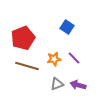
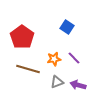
red pentagon: moved 1 px left, 1 px up; rotated 15 degrees counterclockwise
brown line: moved 1 px right, 3 px down
gray triangle: moved 2 px up
